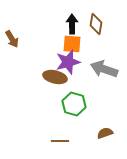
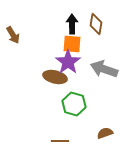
brown arrow: moved 1 px right, 4 px up
purple star: rotated 20 degrees counterclockwise
